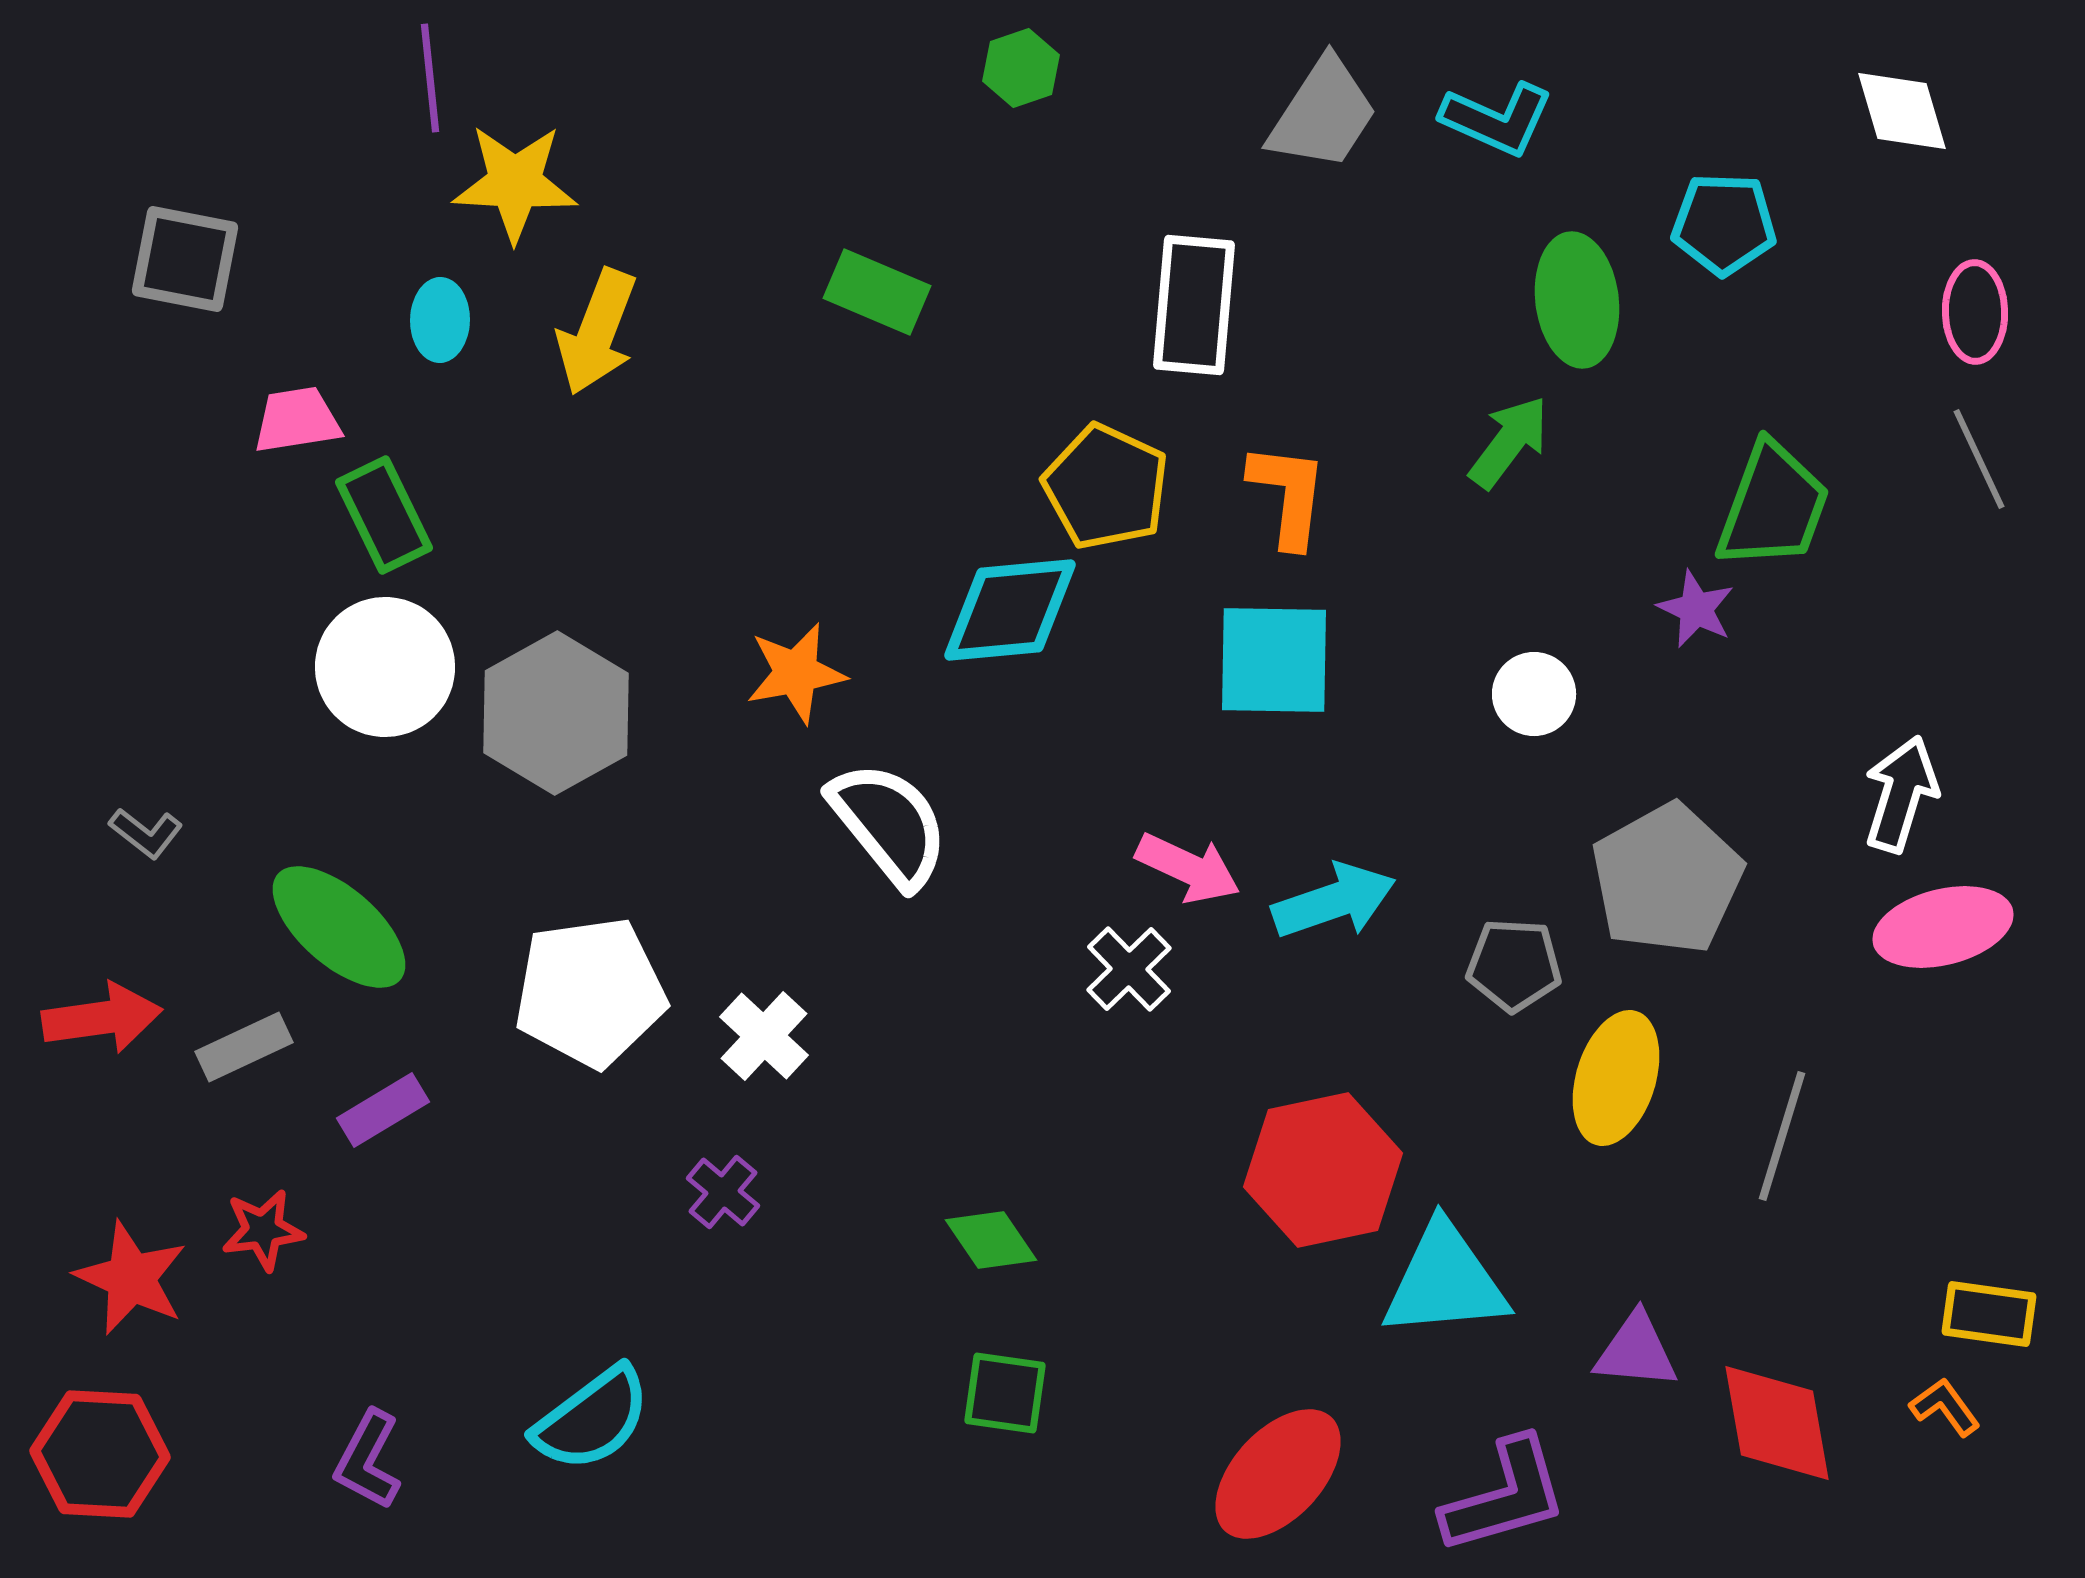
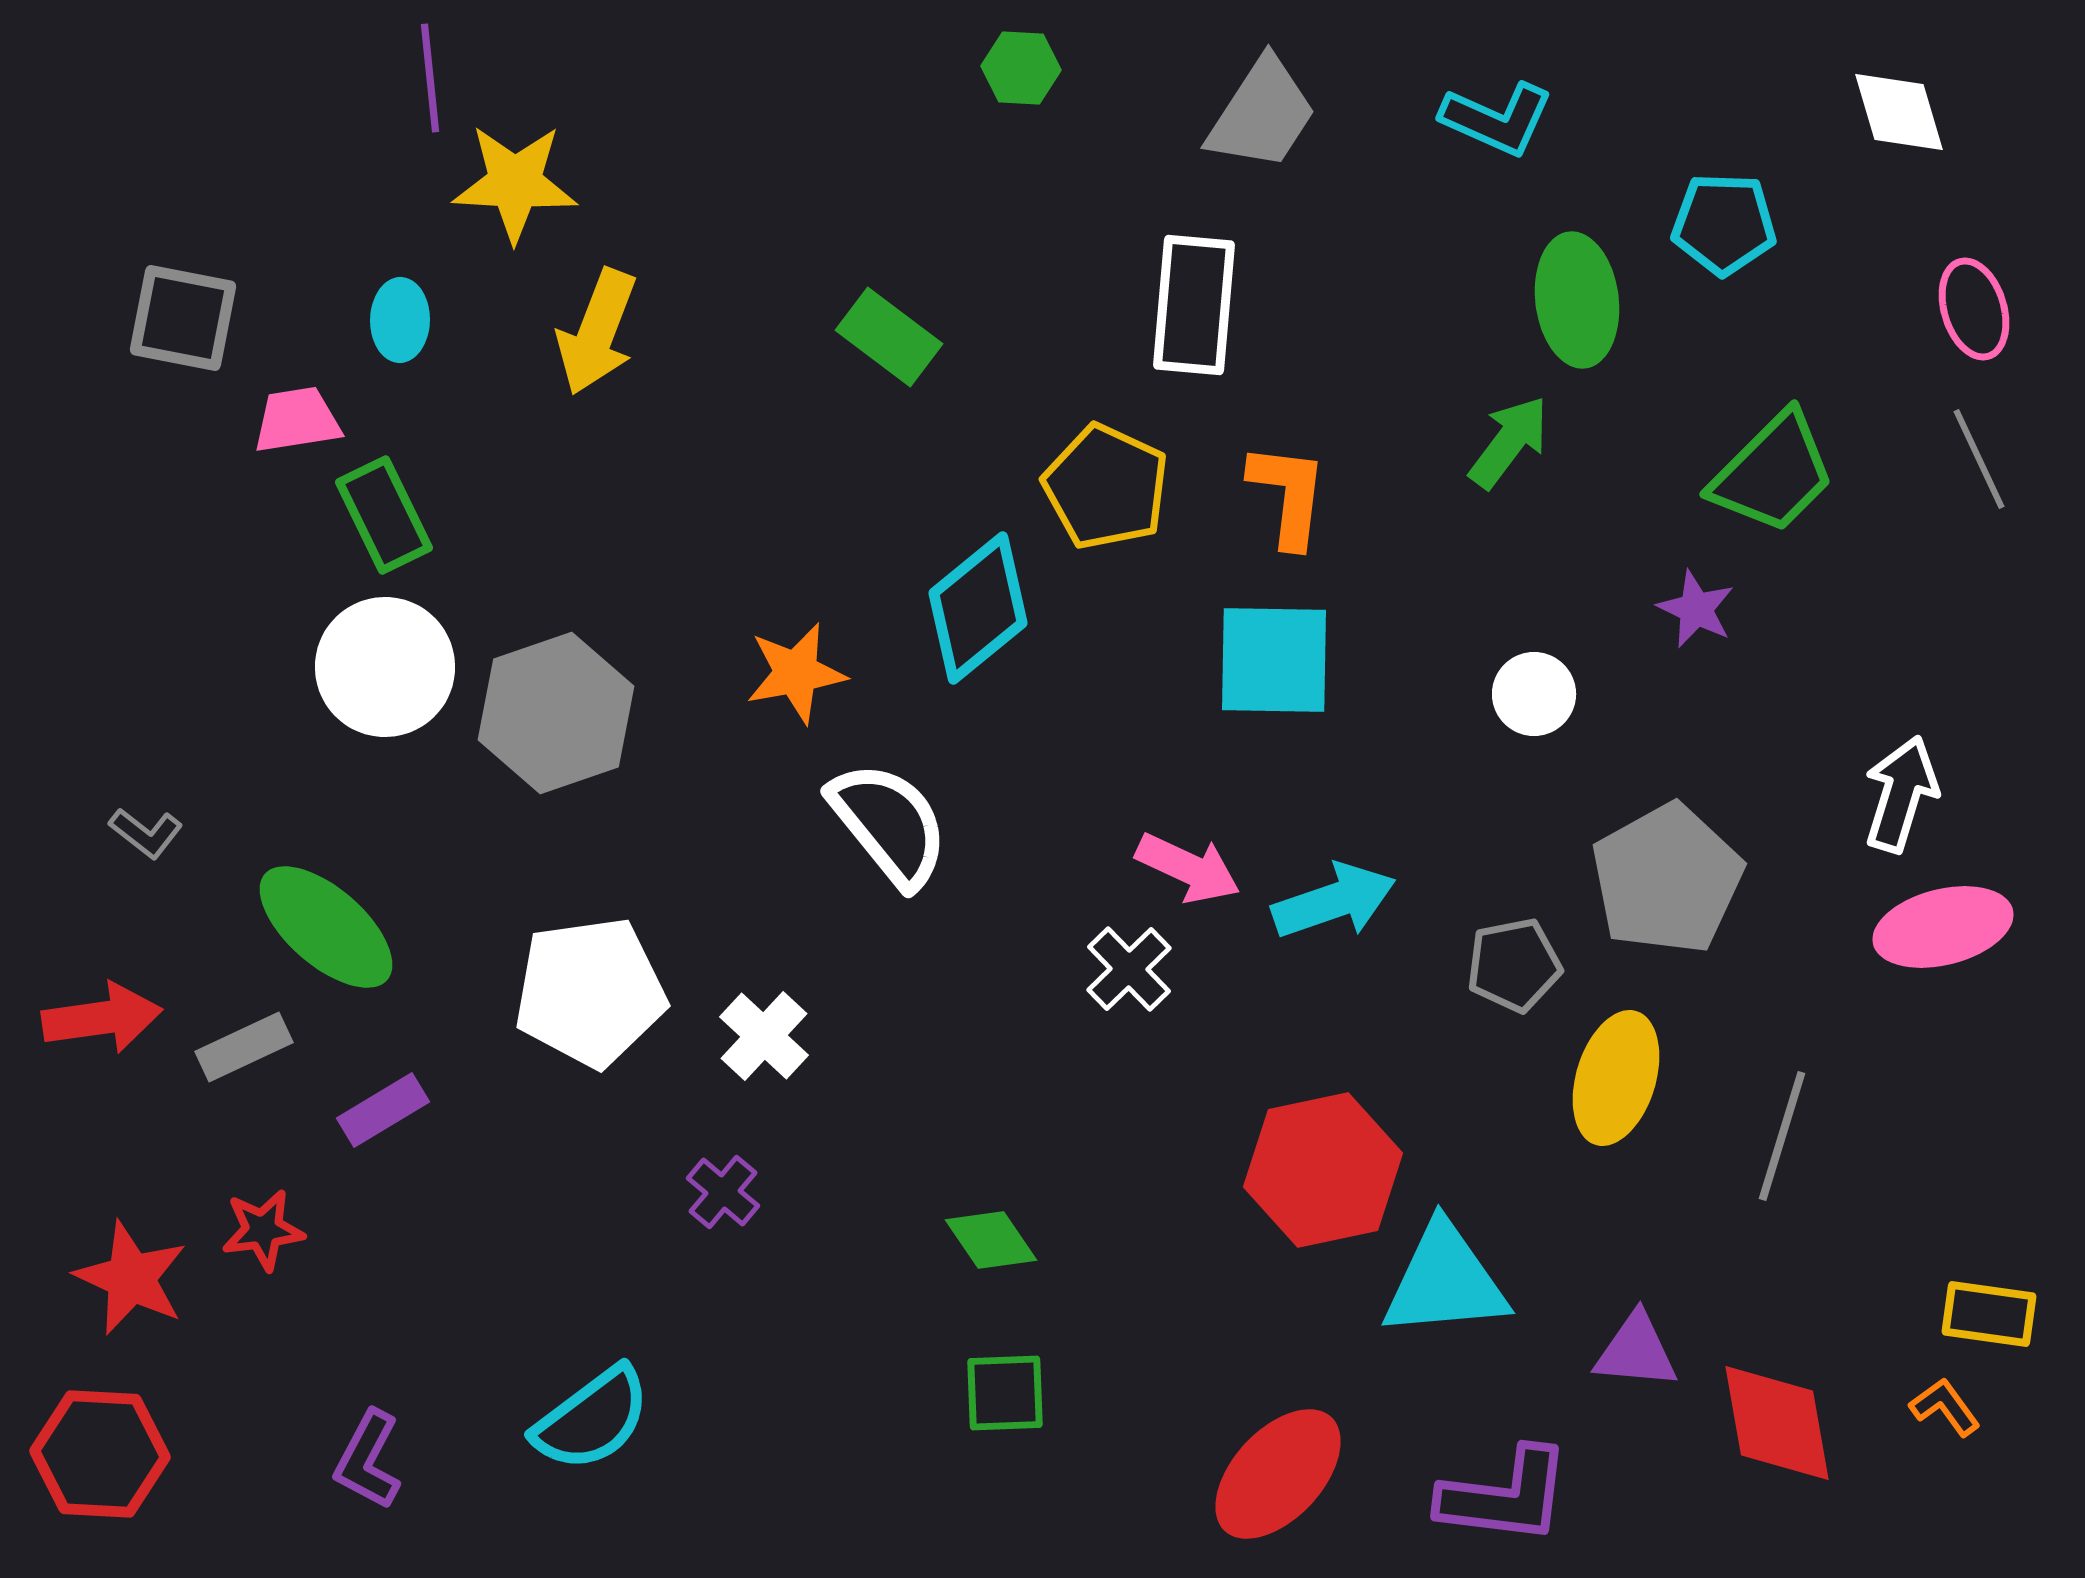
green hexagon at (1021, 68): rotated 22 degrees clockwise
white diamond at (1902, 111): moved 3 px left, 1 px down
gray trapezoid at (1323, 114): moved 61 px left
gray square at (185, 259): moved 2 px left, 59 px down
green rectangle at (877, 292): moved 12 px right, 45 px down; rotated 14 degrees clockwise
pink ellipse at (1975, 312): moved 1 px left, 3 px up; rotated 16 degrees counterclockwise
cyan ellipse at (440, 320): moved 40 px left
green trapezoid at (1773, 506): moved 33 px up; rotated 25 degrees clockwise
cyan diamond at (1010, 610): moved 32 px left, 2 px up; rotated 34 degrees counterclockwise
gray hexagon at (556, 713): rotated 10 degrees clockwise
green ellipse at (339, 927): moved 13 px left
gray pentagon at (1514, 965): rotated 14 degrees counterclockwise
green square at (1005, 1393): rotated 10 degrees counterclockwise
purple L-shape at (1505, 1496): rotated 23 degrees clockwise
